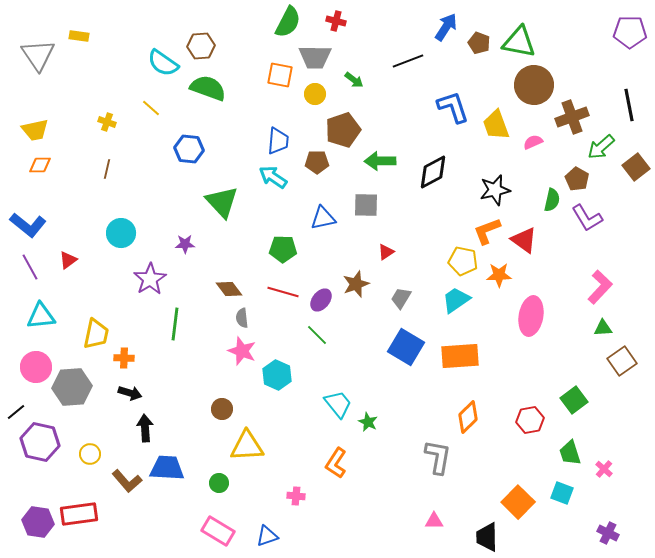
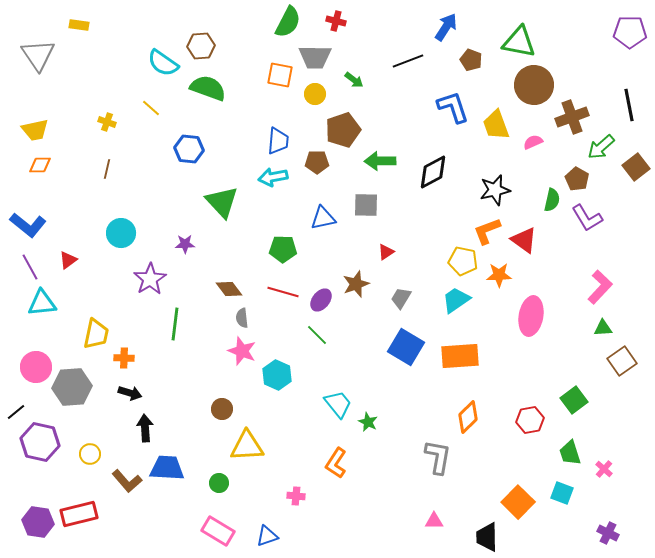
yellow rectangle at (79, 36): moved 11 px up
brown pentagon at (479, 43): moved 8 px left, 17 px down
cyan arrow at (273, 177): rotated 44 degrees counterclockwise
cyan triangle at (41, 316): moved 1 px right, 13 px up
red rectangle at (79, 514): rotated 6 degrees counterclockwise
